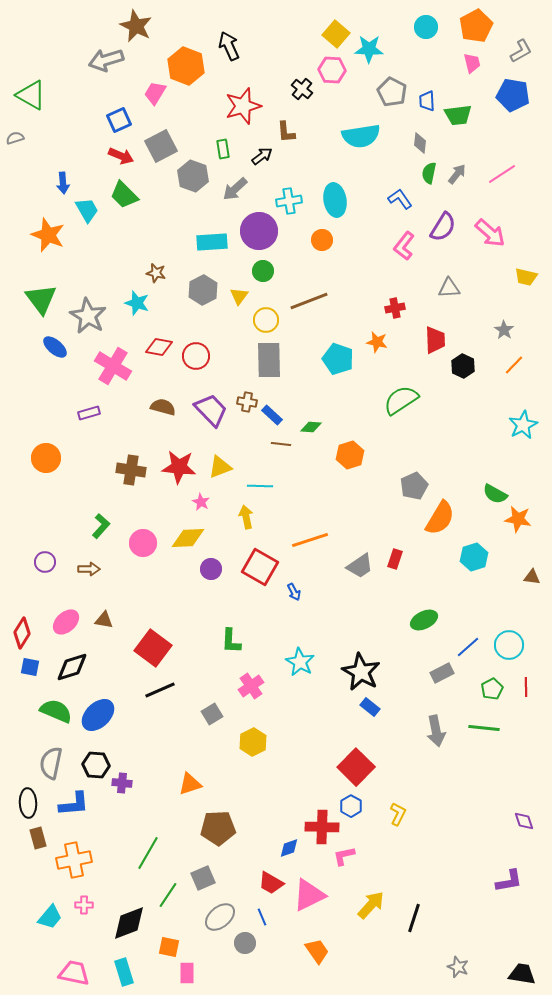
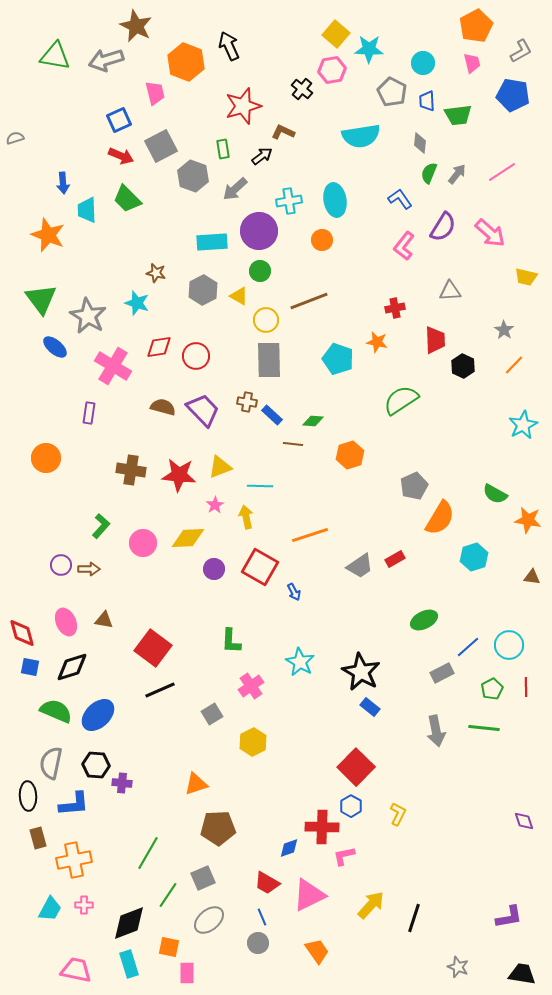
cyan circle at (426, 27): moved 3 px left, 36 px down
orange hexagon at (186, 66): moved 4 px up
pink hexagon at (332, 70): rotated 12 degrees counterclockwise
pink trapezoid at (155, 93): rotated 135 degrees clockwise
green triangle at (31, 95): moved 24 px right, 39 px up; rotated 20 degrees counterclockwise
brown L-shape at (286, 132): moved 3 px left; rotated 120 degrees clockwise
green semicircle at (429, 173): rotated 10 degrees clockwise
pink line at (502, 174): moved 2 px up
green trapezoid at (124, 195): moved 3 px right, 4 px down
cyan trapezoid at (87, 210): rotated 152 degrees counterclockwise
green circle at (263, 271): moved 3 px left
gray triangle at (449, 288): moved 1 px right, 3 px down
yellow triangle at (239, 296): rotated 36 degrees counterclockwise
red diamond at (159, 347): rotated 20 degrees counterclockwise
purple trapezoid at (211, 410): moved 8 px left
purple rectangle at (89, 413): rotated 65 degrees counterclockwise
green diamond at (311, 427): moved 2 px right, 6 px up
brown line at (281, 444): moved 12 px right
red star at (179, 467): moved 8 px down
pink star at (201, 502): moved 14 px right, 3 px down; rotated 12 degrees clockwise
orange star at (518, 519): moved 10 px right, 1 px down
orange line at (310, 540): moved 5 px up
red rectangle at (395, 559): rotated 42 degrees clockwise
purple circle at (45, 562): moved 16 px right, 3 px down
purple circle at (211, 569): moved 3 px right
pink ellipse at (66, 622): rotated 72 degrees counterclockwise
red diamond at (22, 633): rotated 48 degrees counterclockwise
orange triangle at (190, 784): moved 6 px right
black ellipse at (28, 803): moved 7 px up
purple L-shape at (509, 881): moved 36 px down
red trapezoid at (271, 883): moved 4 px left
cyan trapezoid at (50, 917): moved 8 px up; rotated 12 degrees counterclockwise
gray ellipse at (220, 917): moved 11 px left, 3 px down
gray circle at (245, 943): moved 13 px right
cyan rectangle at (124, 972): moved 5 px right, 8 px up
pink trapezoid at (74, 973): moved 2 px right, 3 px up
